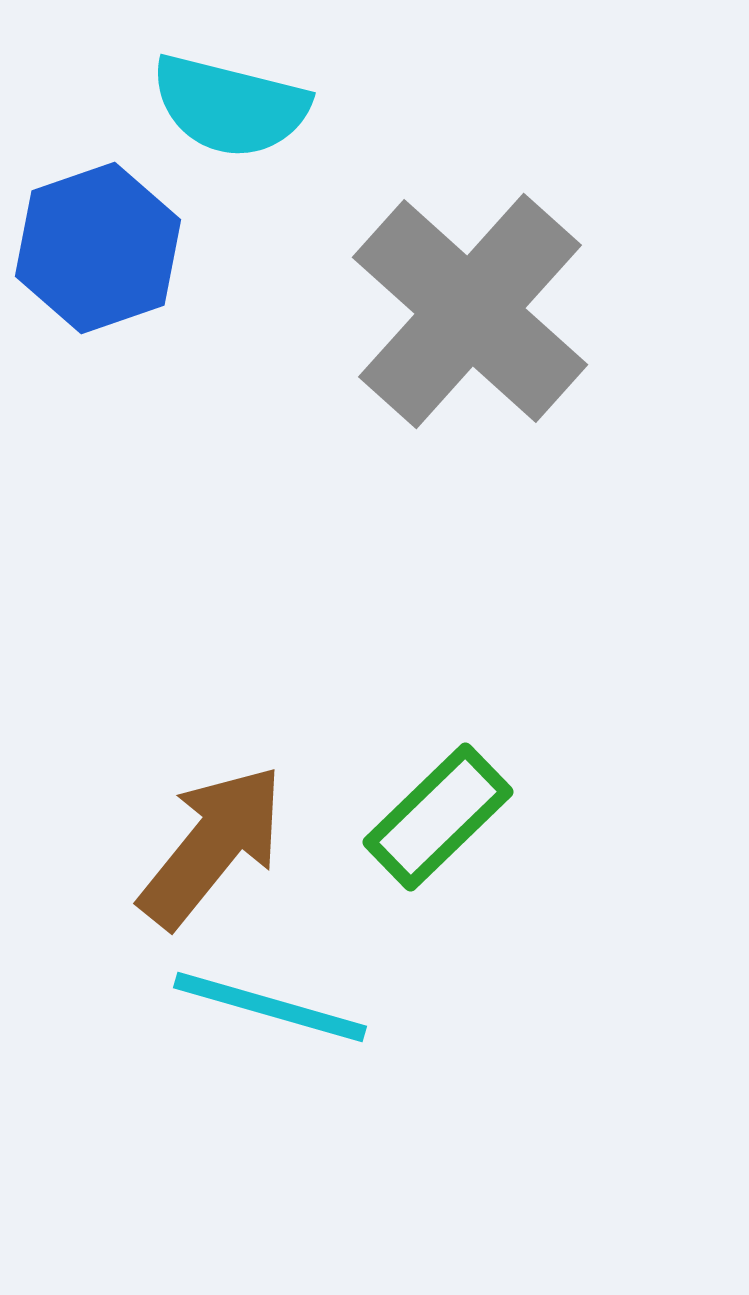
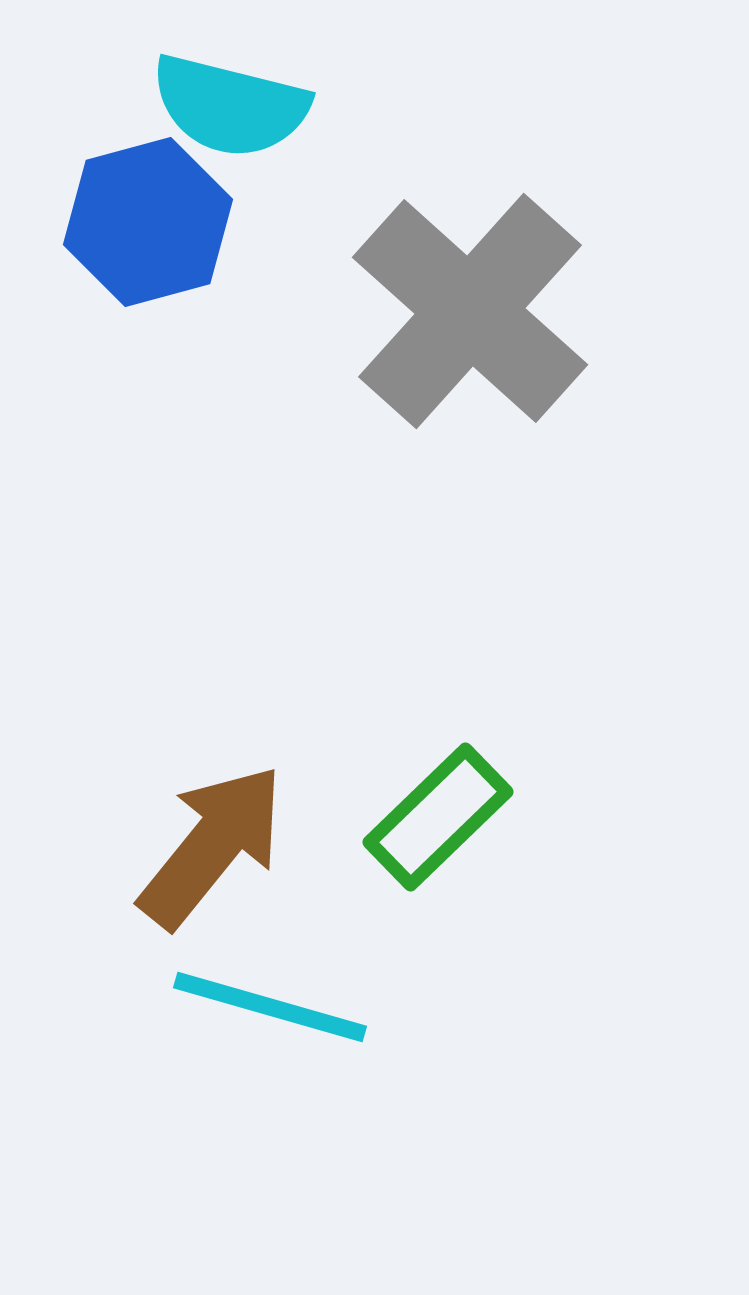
blue hexagon: moved 50 px right, 26 px up; rotated 4 degrees clockwise
